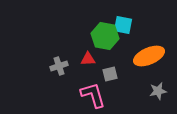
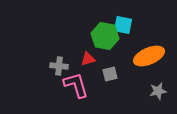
red triangle: rotated 14 degrees counterclockwise
gray cross: rotated 24 degrees clockwise
pink L-shape: moved 17 px left, 10 px up
